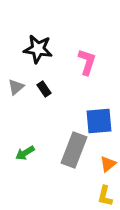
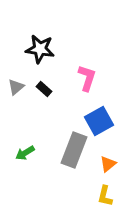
black star: moved 2 px right
pink L-shape: moved 16 px down
black rectangle: rotated 14 degrees counterclockwise
blue square: rotated 24 degrees counterclockwise
